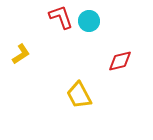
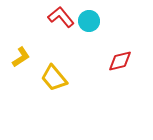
red L-shape: rotated 20 degrees counterclockwise
yellow L-shape: moved 3 px down
yellow trapezoid: moved 25 px left, 17 px up; rotated 12 degrees counterclockwise
